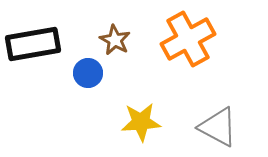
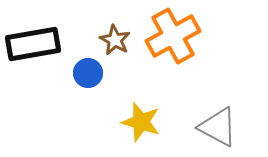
orange cross: moved 15 px left, 3 px up
yellow star: rotated 21 degrees clockwise
